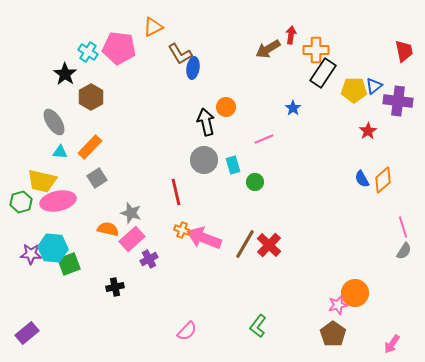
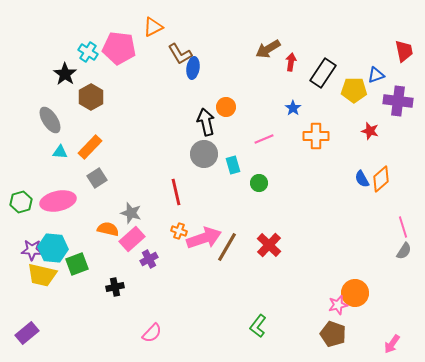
red arrow at (291, 35): moved 27 px down
orange cross at (316, 50): moved 86 px down
blue triangle at (374, 86): moved 2 px right, 11 px up; rotated 18 degrees clockwise
gray ellipse at (54, 122): moved 4 px left, 2 px up
red star at (368, 131): moved 2 px right; rotated 24 degrees counterclockwise
gray circle at (204, 160): moved 6 px up
orange diamond at (383, 180): moved 2 px left, 1 px up
yellow trapezoid at (42, 181): moved 94 px down
green circle at (255, 182): moved 4 px right, 1 px down
orange cross at (182, 230): moved 3 px left, 1 px down
pink arrow at (204, 238): rotated 140 degrees clockwise
brown line at (245, 244): moved 18 px left, 3 px down
purple star at (31, 254): moved 1 px right, 4 px up
green square at (69, 264): moved 8 px right
pink semicircle at (187, 331): moved 35 px left, 2 px down
brown pentagon at (333, 334): rotated 15 degrees counterclockwise
